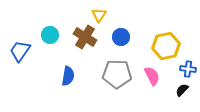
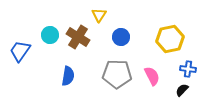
brown cross: moved 7 px left
yellow hexagon: moved 4 px right, 7 px up
